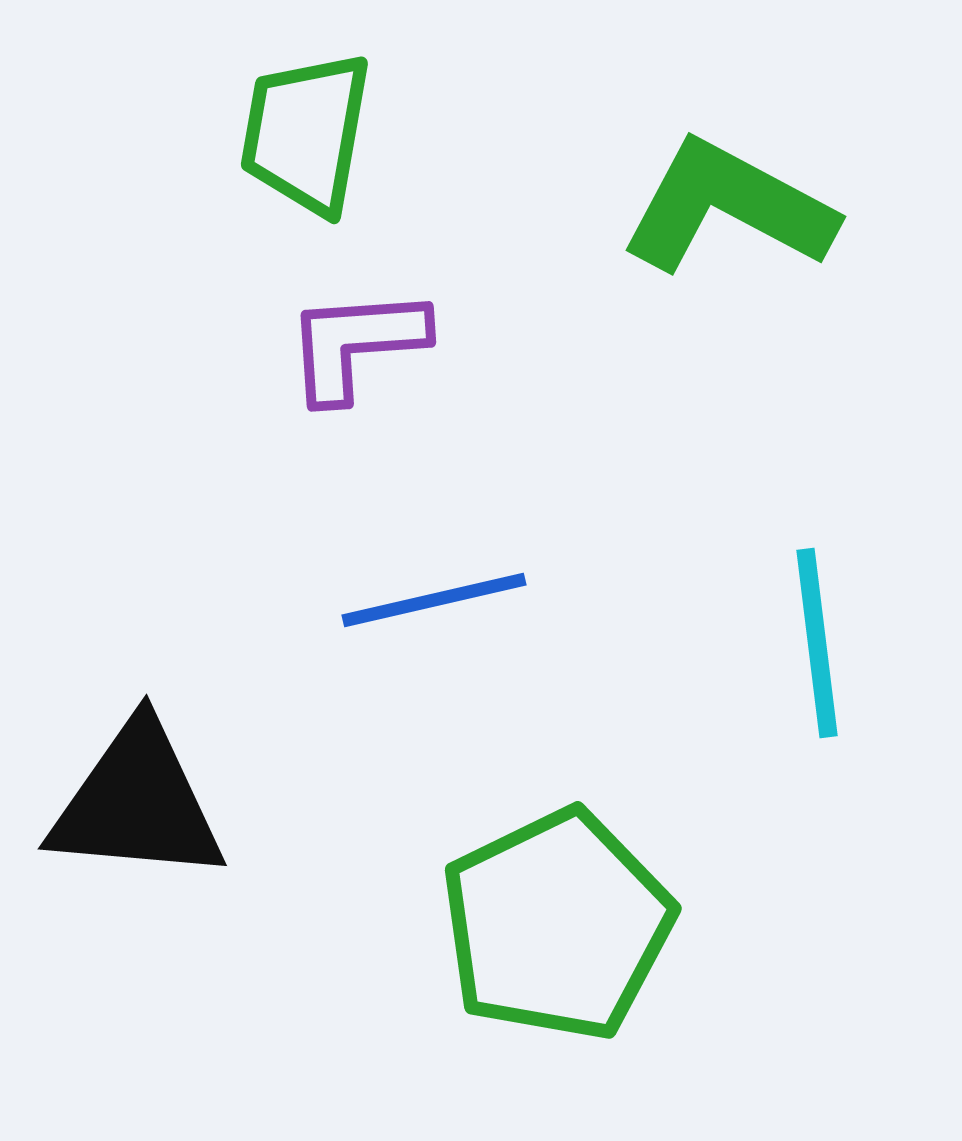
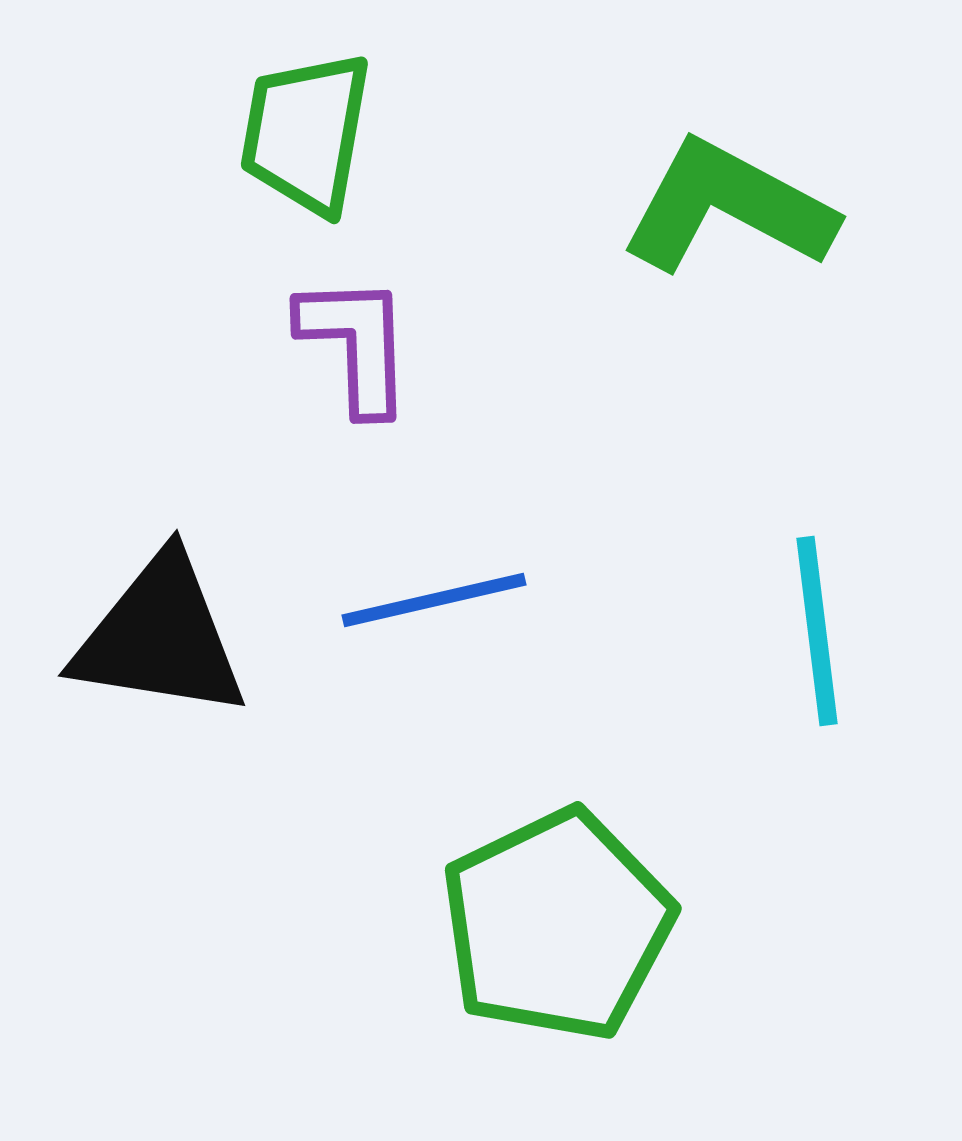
purple L-shape: rotated 92 degrees clockwise
cyan line: moved 12 px up
black triangle: moved 23 px right, 166 px up; rotated 4 degrees clockwise
